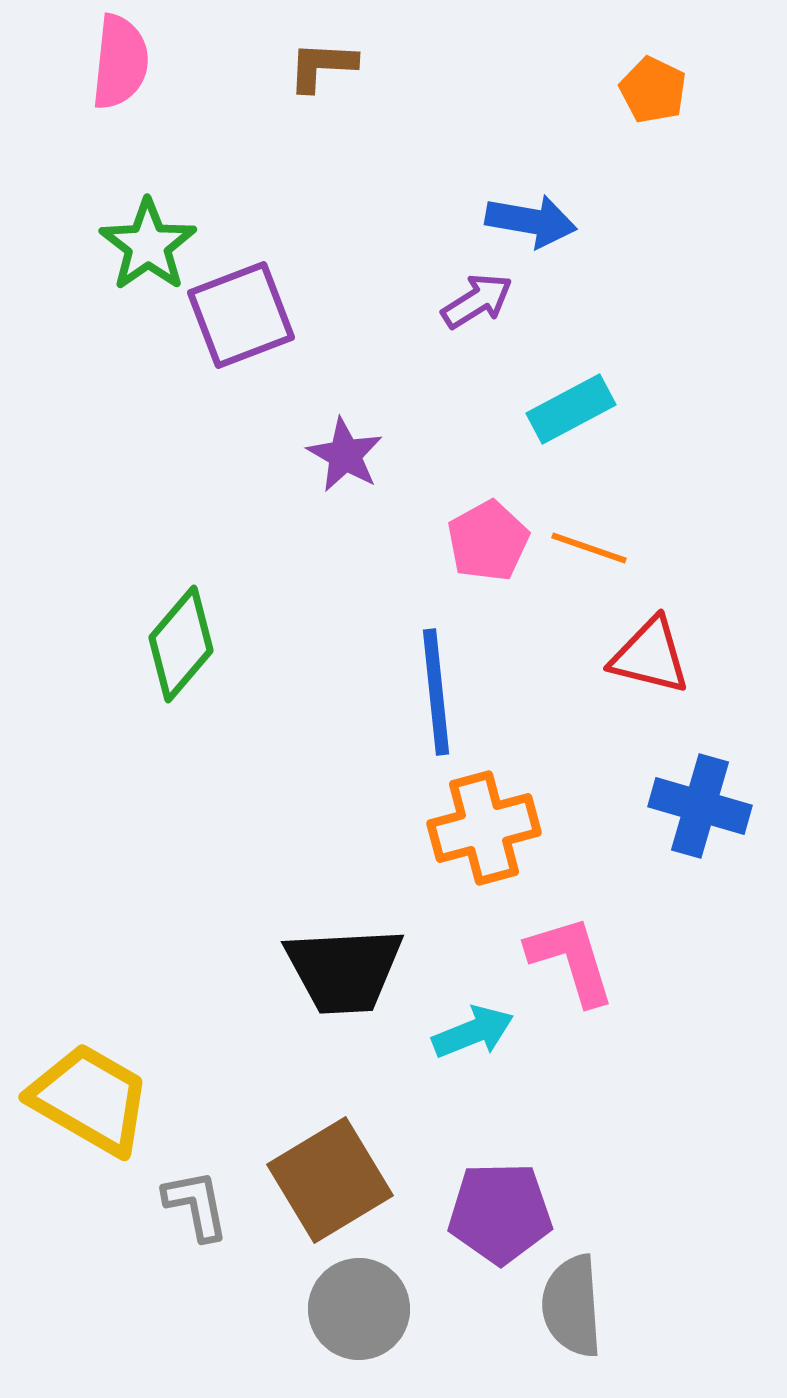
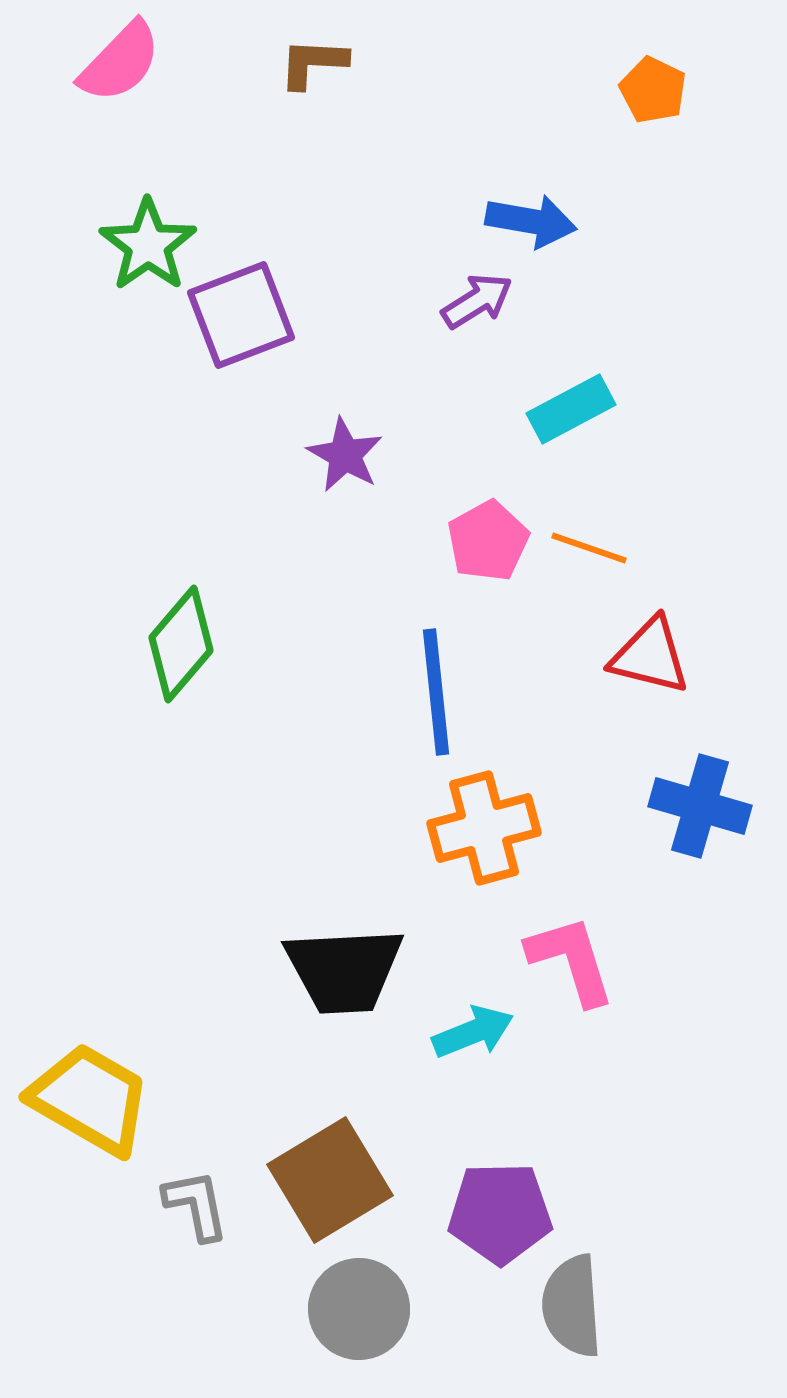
pink semicircle: rotated 38 degrees clockwise
brown L-shape: moved 9 px left, 3 px up
